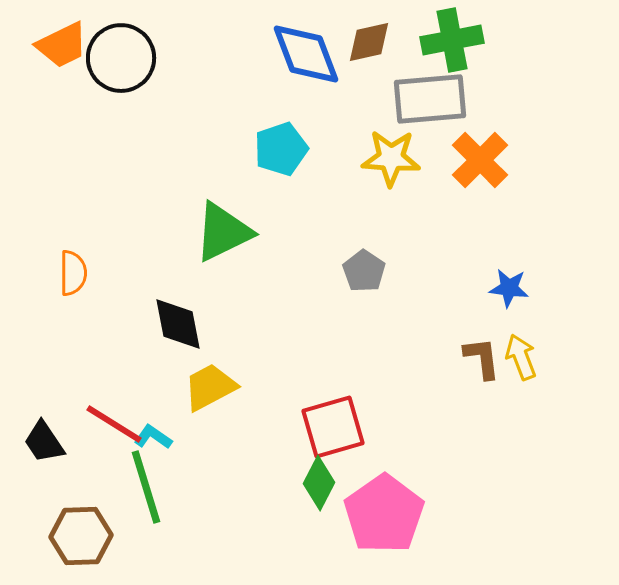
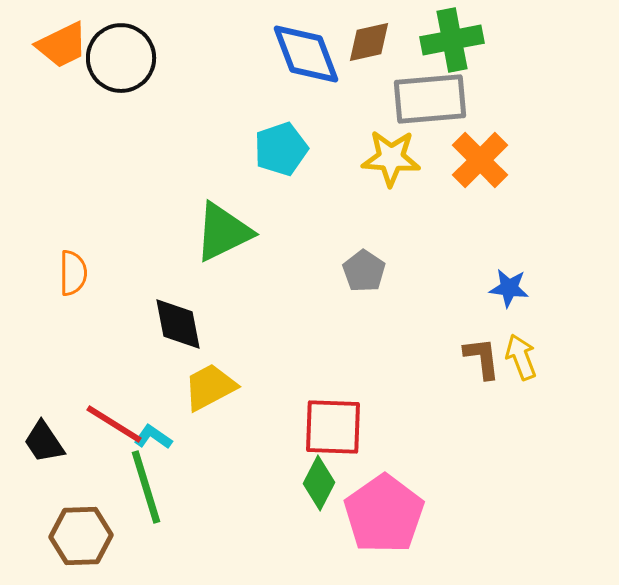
red square: rotated 18 degrees clockwise
